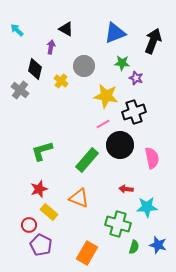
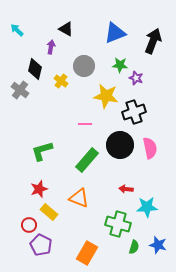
green star: moved 2 px left, 2 px down
pink line: moved 18 px left; rotated 32 degrees clockwise
pink semicircle: moved 2 px left, 10 px up
